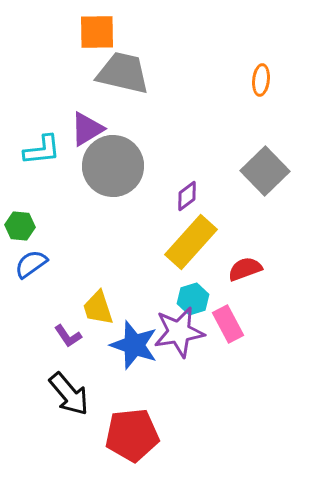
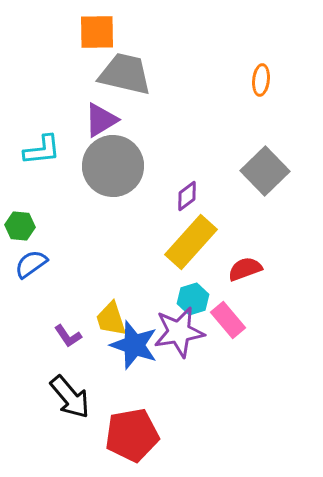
gray trapezoid: moved 2 px right, 1 px down
purple triangle: moved 14 px right, 9 px up
yellow trapezoid: moved 13 px right, 11 px down
pink rectangle: moved 4 px up; rotated 12 degrees counterclockwise
black arrow: moved 1 px right, 3 px down
red pentagon: rotated 4 degrees counterclockwise
